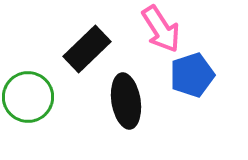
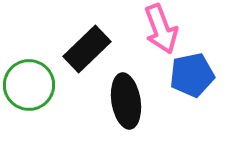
pink arrow: rotated 12 degrees clockwise
blue pentagon: rotated 6 degrees clockwise
green circle: moved 1 px right, 12 px up
